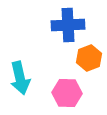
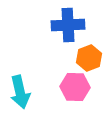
cyan arrow: moved 14 px down
pink hexagon: moved 8 px right, 6 px up
